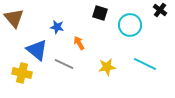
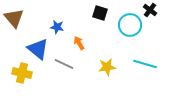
black cross: moved 10 px left
blue triangle: moved 1 px right, 1 px up
cyan line: rotated 10 degrees counterclockwise
